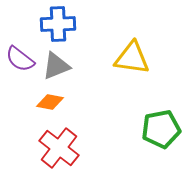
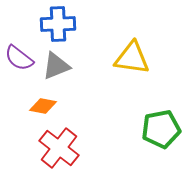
purple semicircle: moved 1 px left, 1 px up
orange diamond: moved 7 px left, 4 px down
